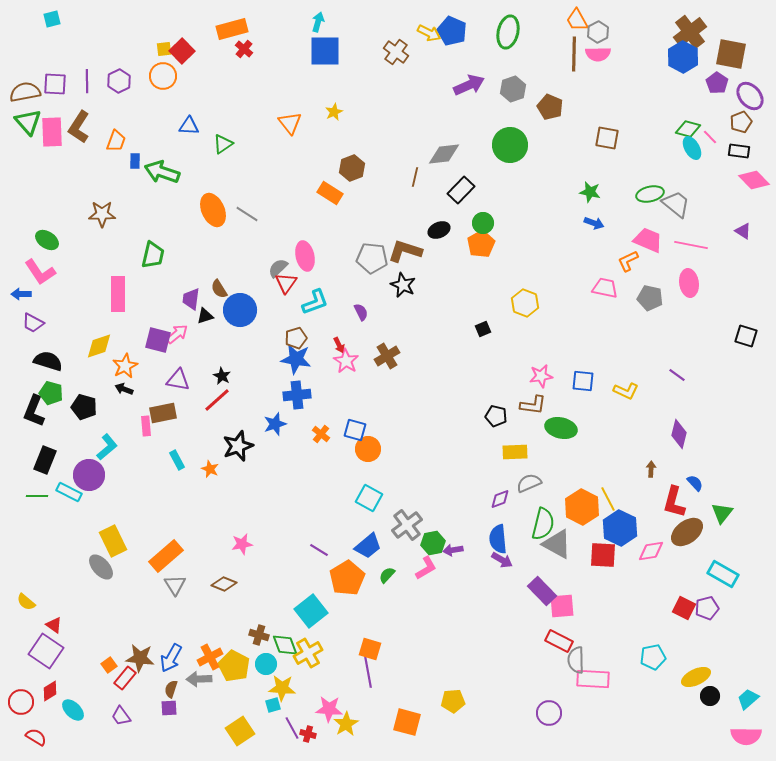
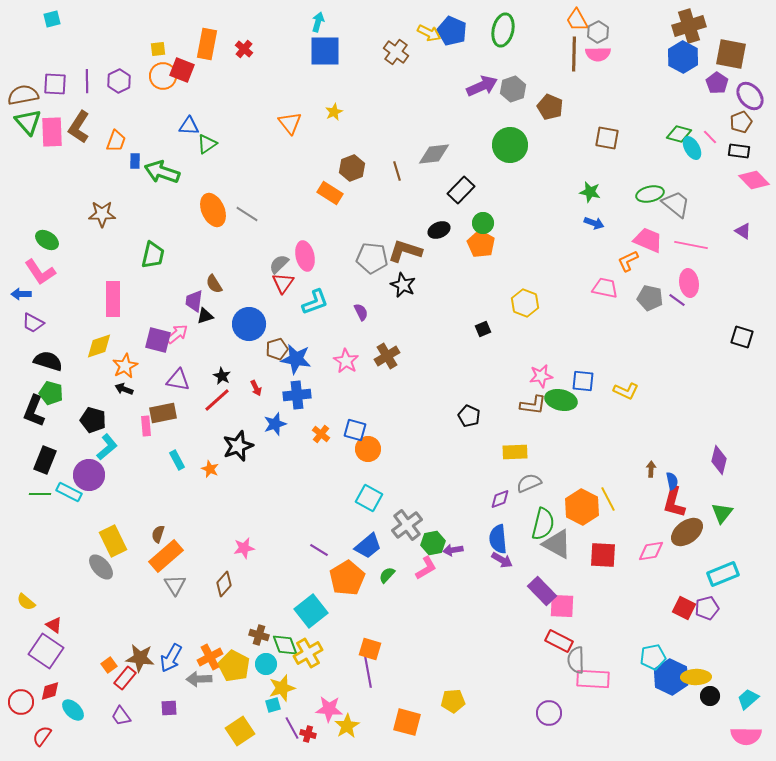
orange rectangle at (232, 29): moved 25 px left, 15 px down; rotated 64 degrees counterclockwise
green ellipse at (508, 32): moved 5 px left, 2 px up
brown cross at (690, 32): moved 1 px left, 6 px up; rotated 20 degrees clockwise
yellow square at (164, 49): moved 6 px left
red square at (182, 51): moved 19 px down; rotated 25 degrees counterclockwise
purple arrow at (469, 85): moved 13 px right, 1 px down
brown semicircle at (25, 92): moved 2 px left, 3 px down
green diamond at (688, 129): moved 9 px left, 5 px down
green triangle at (223, 144): moved 16 px left
gray diamond at (444, 154): moved 10 px left
brown line at (415, 177): moved 18 px left, 6 px up; rotated 30 degrees counterclockwise
orange pentagon at (481, 244): rotated 12 degrees counterclockwise
gray semicircle at (278, 268): moved 1 px right, 4 px up
red triangle at (286, 283): moved 3 px left
brown semicircle at (219, 289): moved 5 px left, 5 px up
pink rectangle at (118, 294): moved 5 px left, 5 px down
purple trapezoid at (191, 299): moved 3 px right, 2 px down
blue circle at (240, 310): moved 9 px right, 14 px down
black square at (746, 336): moved 4 px left, 1 px down
brown pentagon at (296, 338): moved 19 px left, 11 px down
red arrow at (339, 345): moved 83 px left, 43 px down
purple line at (677, 375): moved 75 px up
black pentagon at (84, 407): moved 9 px right, 13 px down
black pentagon at (496, 416): moved 27 px left; rotated 10 degrees clockwise
green ellipse at (561, 428): moved 28 px up
purple diamond at (679, 434): moved 40 px right, 26 px down
blue semicircle at (695, 483): moved 23 px left, 2 px up; rotated 30 degrees clockwise
green line at (37, 496): moved 3 px right, 2 px up
blue hexagon at (620, 528): moved 51 px right, 149 px down
pink star at (242, 544): moved 2 px right, 4 px down
cyan rectangle at (723, 574): rotated 52 degrees counterclockwise
brown diamond at (224, 584): rotated 70 degrees counterclockwise
pink square at (562, 606): rotated 8 degrees clockwise
yellow ellipse at (696, 677): rotated 24 degrees clockwise
yellow star at (282, 688): rotated 20 degrees counterclockwise
brown semicircle at (171, 689): moved 13 px left, 155 px up
red diamond at (50, 691): rotated 15 degrees clockwise
yellow star at (346, 724): moved 1 px right, 2 px down
red semicircle at (36, 737): moved 6 px right, 1 px up; rotated 85 degrees counterclockwise
